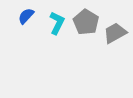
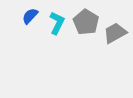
blue semicircle: moved 4 px right
